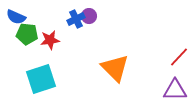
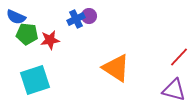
orange triangle: moved 1 px right; rotated 12 degrees counterclockwise
cyan square: moved 6 px left, 1 px down
purple triangle: moved 1 px left; rotated 15 degrees clockwise
